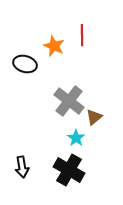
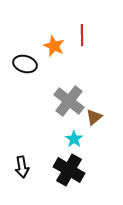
cyan star: moved 2 px left, 1 px down
